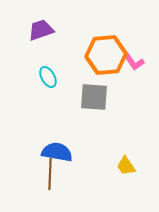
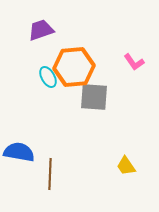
orange hexagon: moved 32 px left, 12 px down
blue semicircle: moved 38 px left
